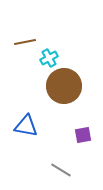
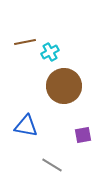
cyan cross: moved 1 px right, 6 px up
gray line: moved 9 px left, 5 px up
